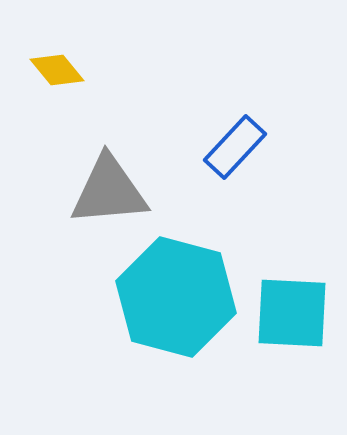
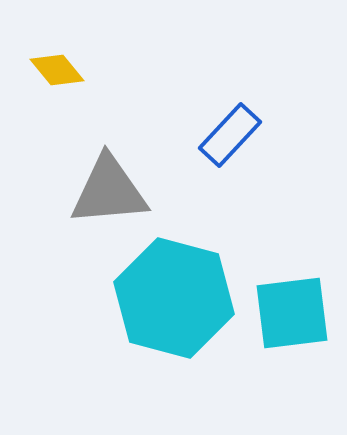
blue rectangle: moved 5 px left, 12 px up
cyan hexagon: moved 2 px left, 1 px down
cyan square: rotated 10 degrees counterclockwise
